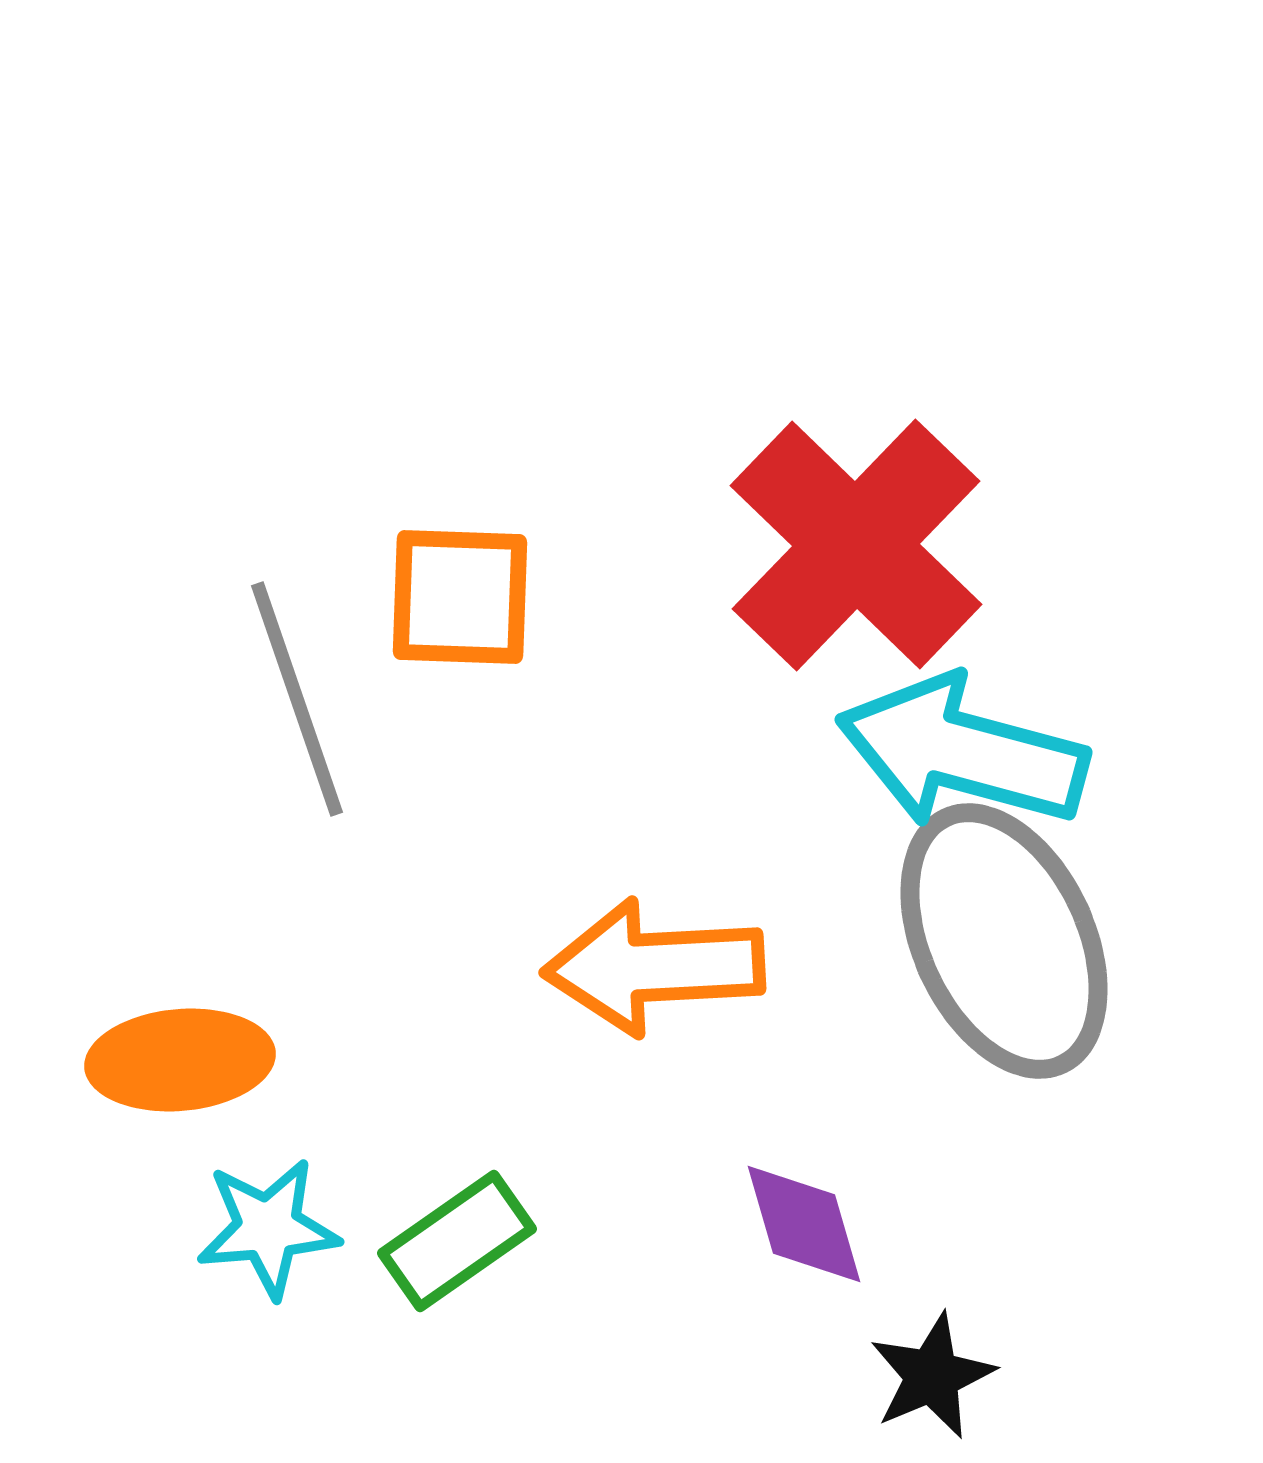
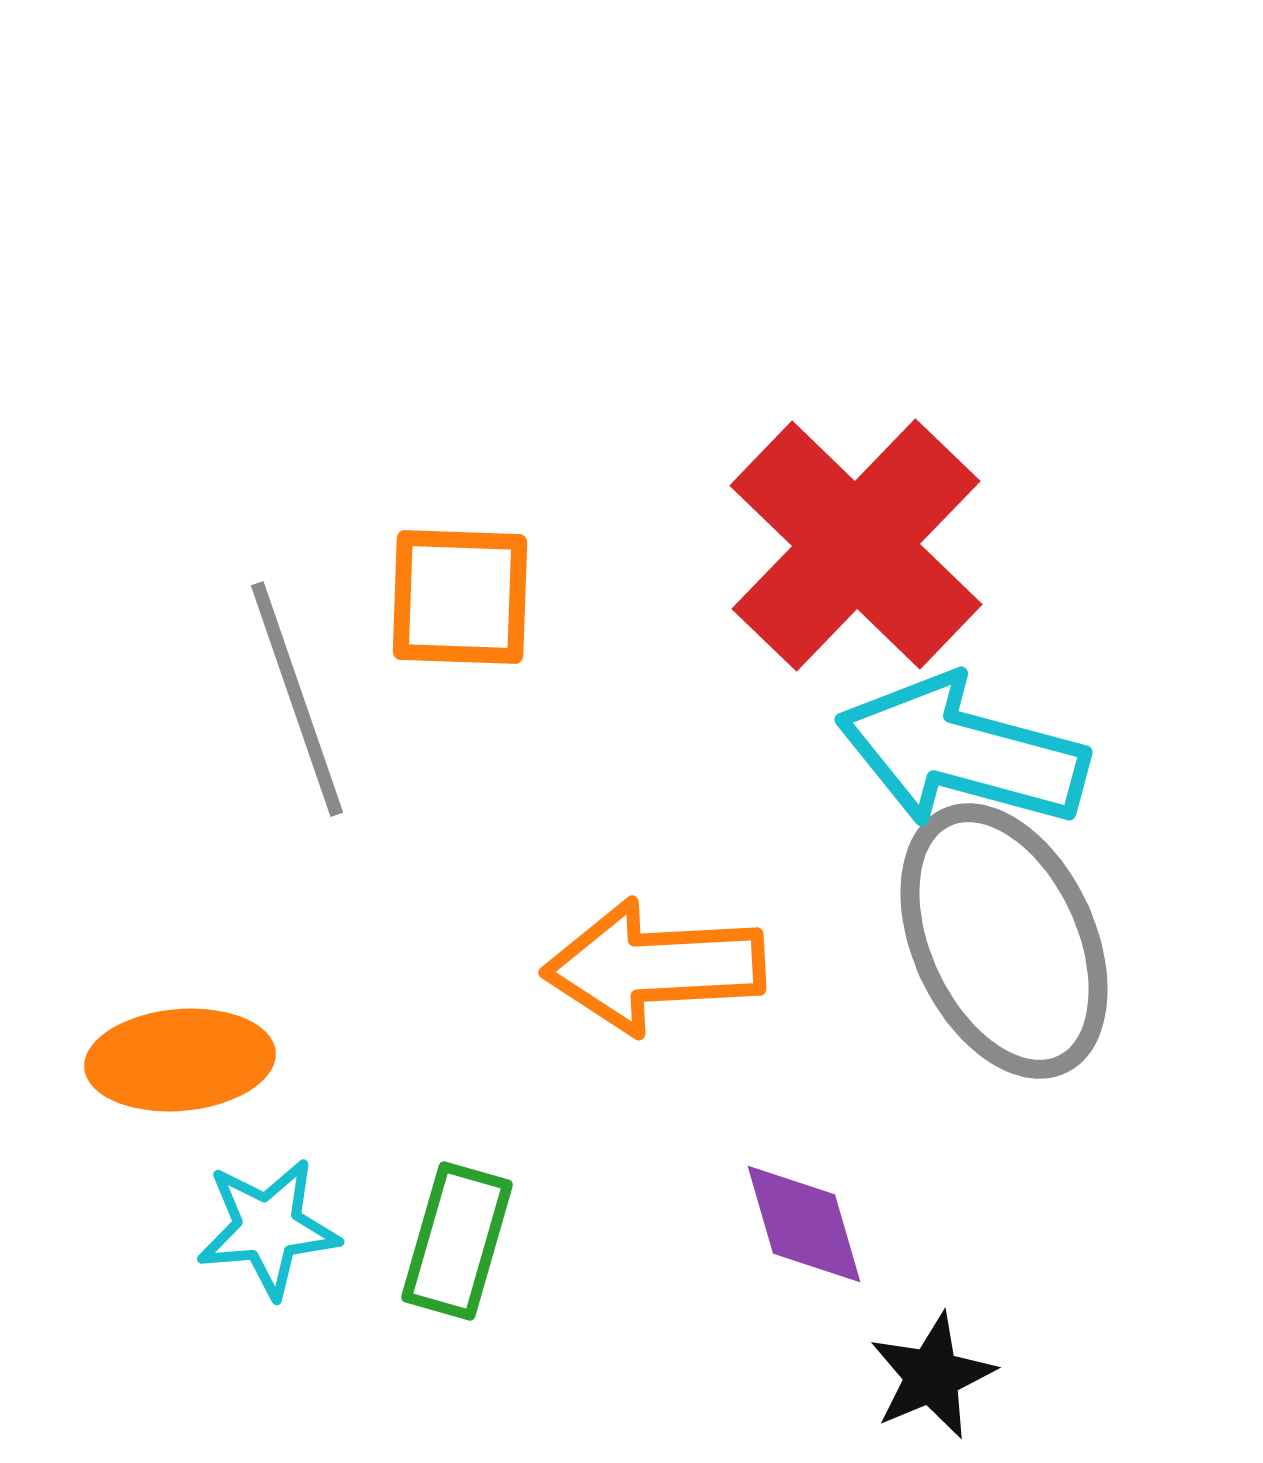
green rectangle: rotated 39 degrees counterclockwise
